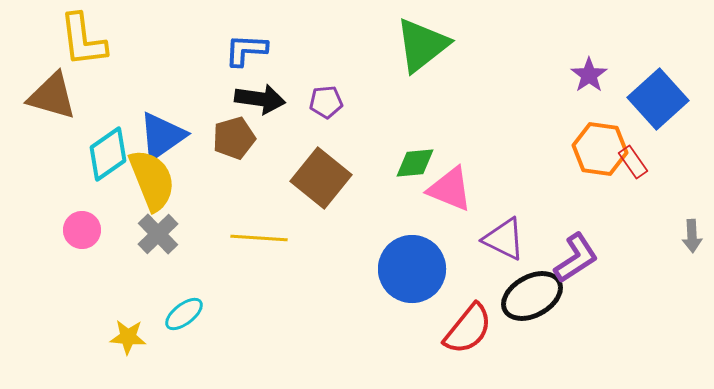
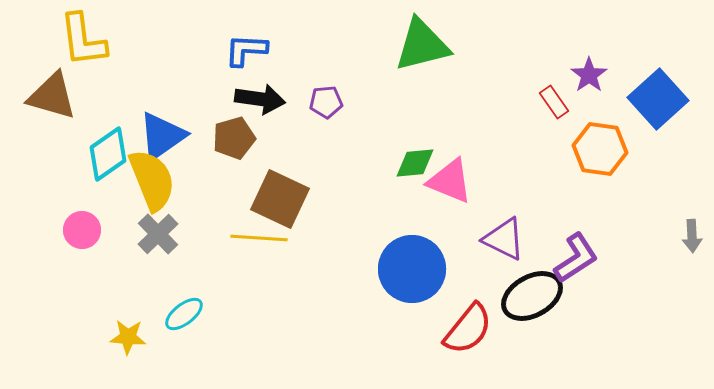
green triangle: rotated 24 degrees clockwise
red rectangle: moved 79 px left, 60 px up
brown square: moved 41 px left, 21 px down; rotated 14 degrees counterclockwise
pink triangle: moved 8 px up
